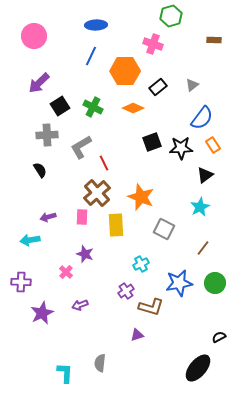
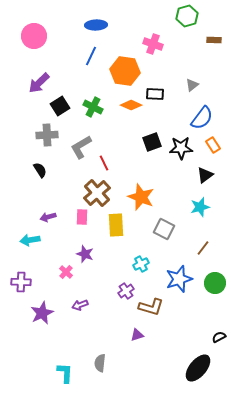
green hexagon at (171, 16): moved 16 px right
orange hexagon at (125, 71): rotated 8 degrees clockwise
black rectangle at (158, 87): moved 3 px left, 7 px down; rotated 42 degrees clockwise
orange diamond at (133, 108): moved 2 px left, 3 px up
cyan star at (200, 207): rotated 12 degrees clockwise
blue star at (179, 283): moved 4 px up; rotated 8 degrees counterclockwise
